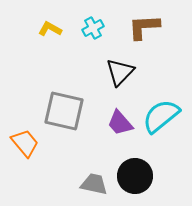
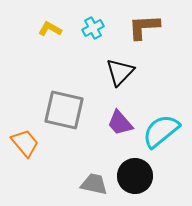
gray square: moved 1 px up
cyan semicircle: moved 15 px down
